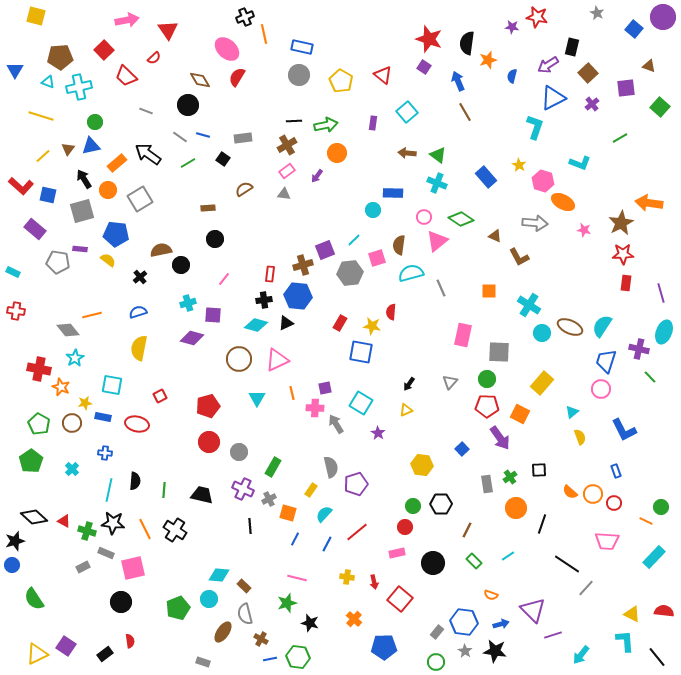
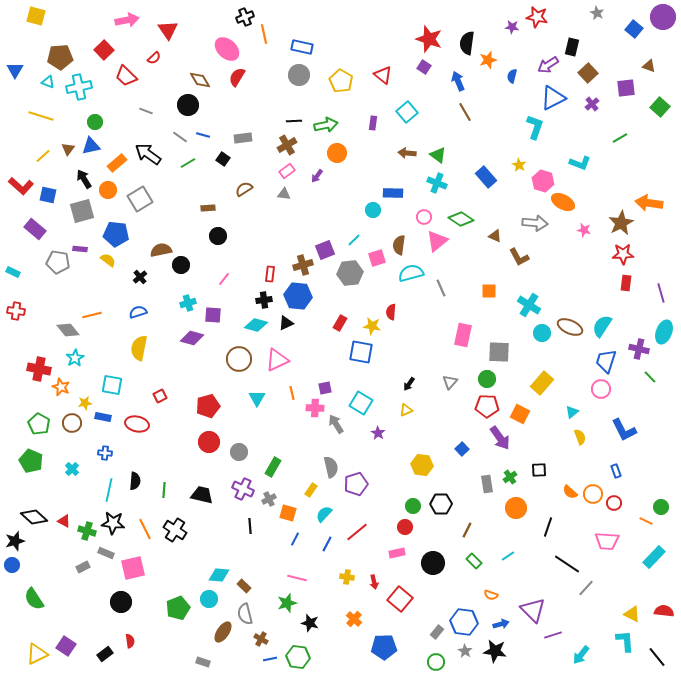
black circle at (215, 239): moved 3 px right, 3 px up
green pentagon at (31, 461): rotated 15 degrees counterclockwise
black line at (542, 524): moved 6 px right, 3 px down
